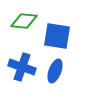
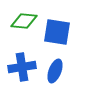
blue square: moved 4 px up
blue cross: rotated 28 degrees counterclockwise
